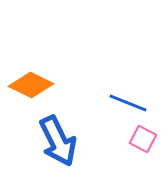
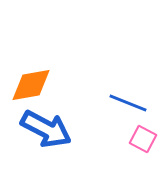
orange diamond: rotated 36 degrees counterclockwise
blue arrow: moved 12 px left, 12 px up; rotated 36 degrees counterclockwise
